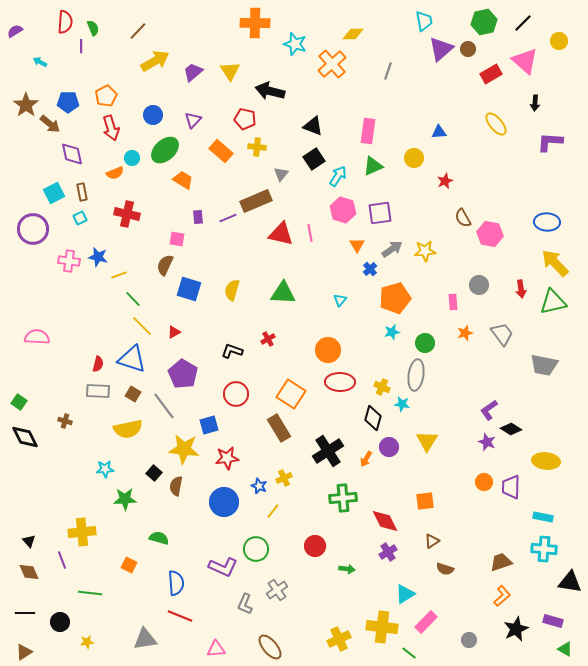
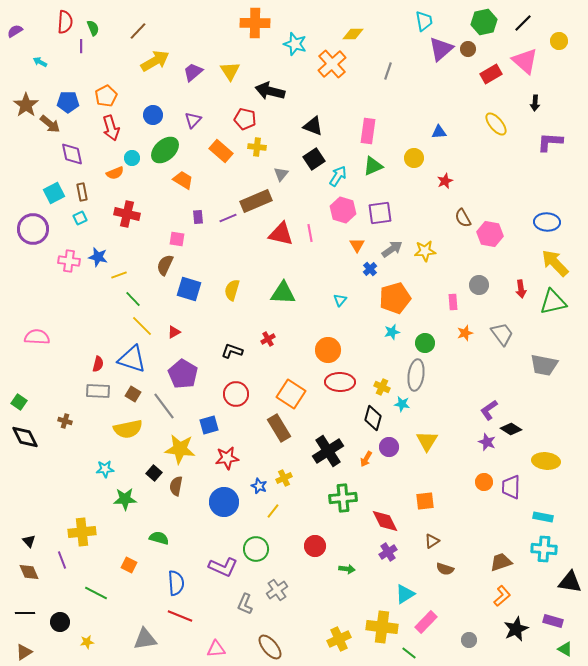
yellow star at (184, 449): moved 4 px left
green line at (90, 593): moved 6 px right; rotated 20 degrees clockwise
